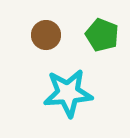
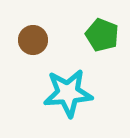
brown circle: moved 13 px left, 5 px down
